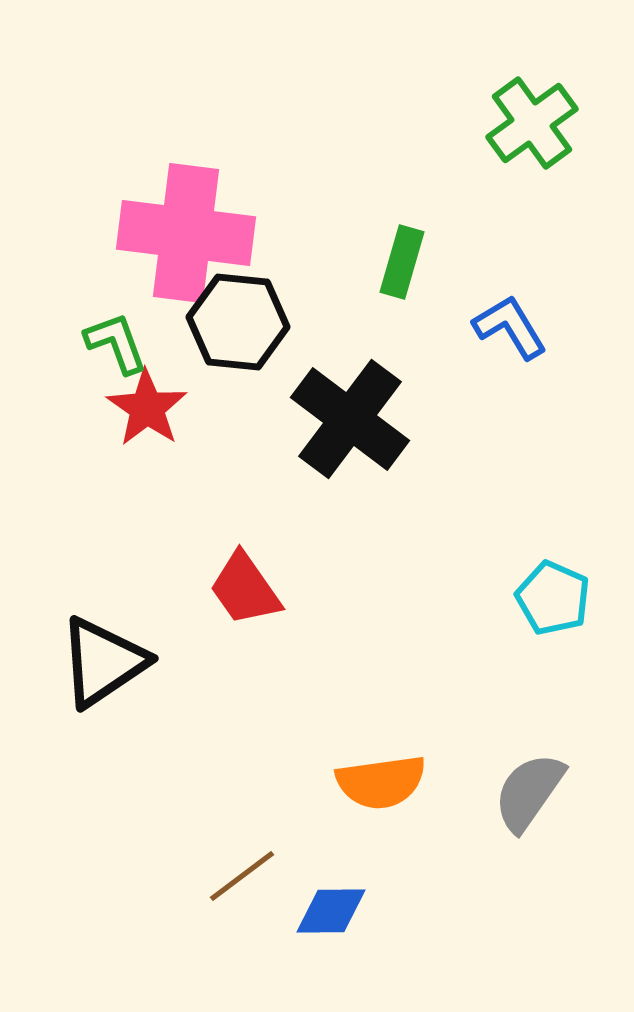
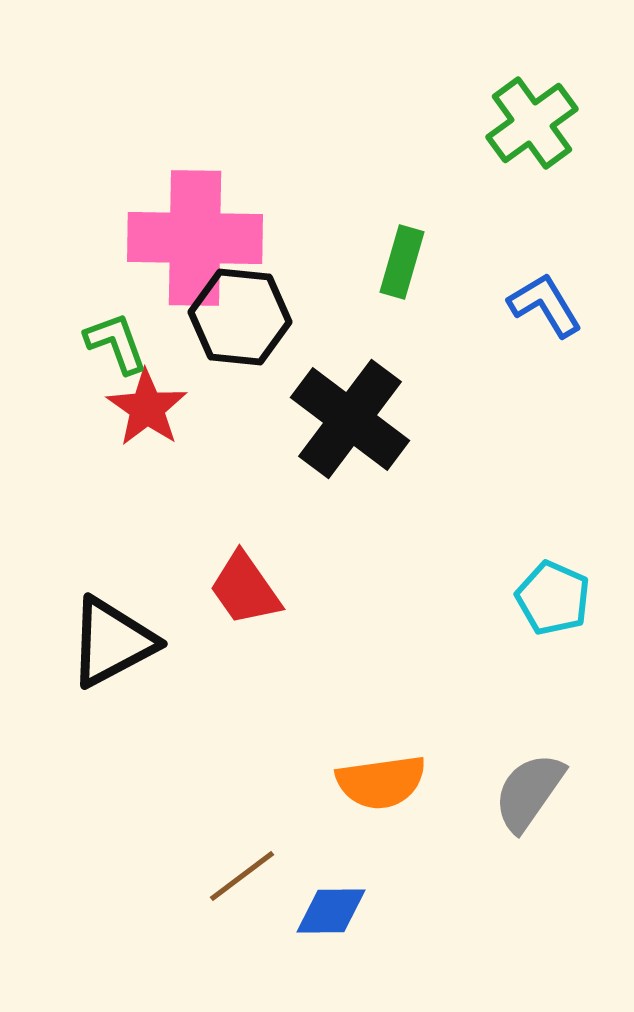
pink cross: moved 9 px right, 5 px down; rotated 6 degrees counterclockwise
black hexagon: moved 2 px right, 5 px up
blue L-shape: moved 35 px right, 22 px up
black triangle: moved 9 px right, 20 px up; rotated 6 degrees clockwise
